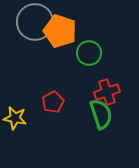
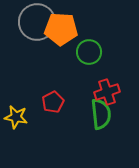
gray circle: moved 2 px right
orange pentagon: moved 1 px right, 2 px up; rotated 16 degrees counterclockwise
green circle: moved 1 px up
green semicircle: rotated 12 degrees clockwise
yellow star: moved 1 px right, 1 px up
